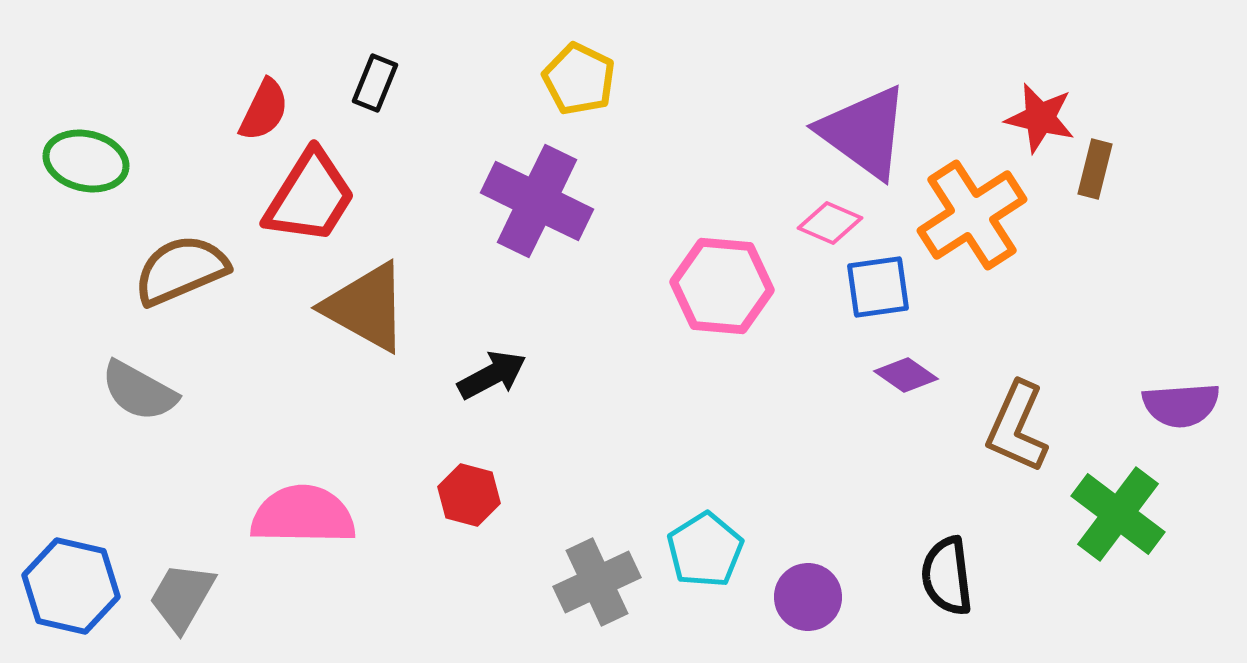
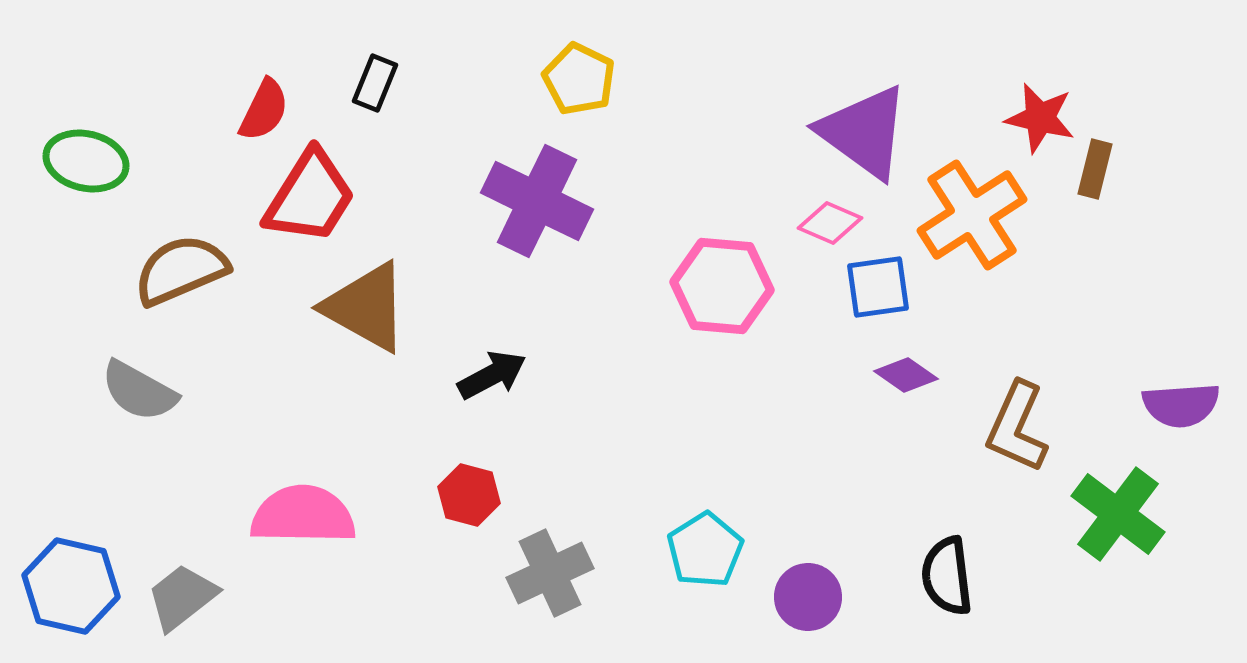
gray cross: moved 47 px left, 9 px up
gray trapezoid: rotated 22 degrees clockwise
